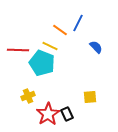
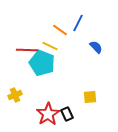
red line: moved 9 px right
yellow cross: moved 13 px left, 1 px up
